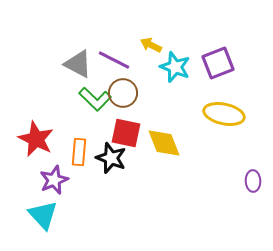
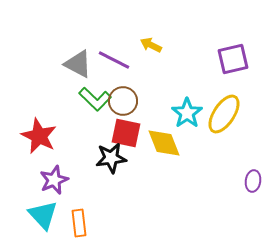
purple square: moved 15 px right, 4 px up; rotated 8 degrees clockwise
cyan star: moved 12 px right, 46 px down; rotated 16 degrees clockwise
brown circle: moved 8 px down
yellow ellipse: rotated 69 degrees counterclockwise
red star: moved 3 px right, 3 px up
orange rectangle: moved 71 px down; rotated 12 degrees counterclockwise
black star: rotated 28 degrees counterclockwise
purple ellipse: rotated 10 degrees clockwise
